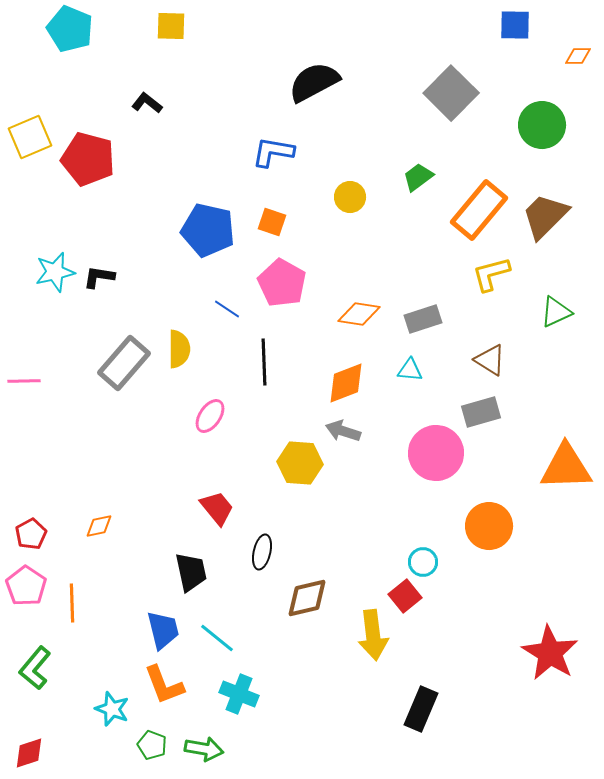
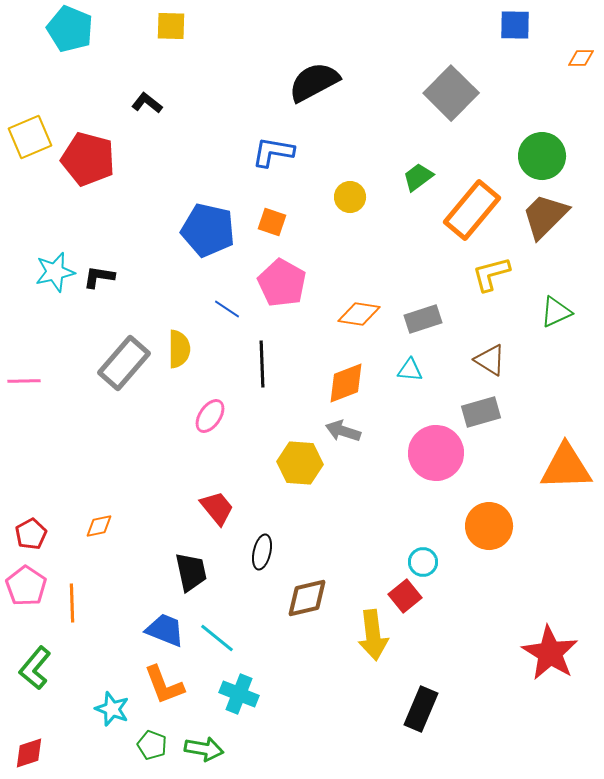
orange diamond at (578, 56): moved 3 px right, 2 px down
green circle at (542, 125): moved 31 px down
orange rectangle at (479, 210): moved 7 px left
black line at (264, 362): moved 2 px left, 2 px down
blue trapezoid at (163, 630): moved 2 px right; rotated 54 degrees counterclockwise
